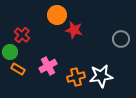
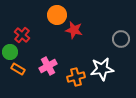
white star: moved 1 px right, 7 px up
